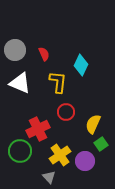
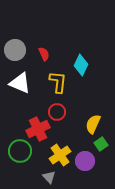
red circle: moved 9 px left
